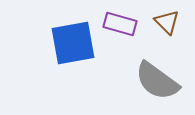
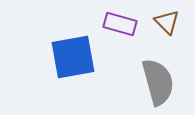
blue square: moved 14 px down
gray semicircle: moved 1 px right, 1 px down; rotated 141 degrees counterclockwise
